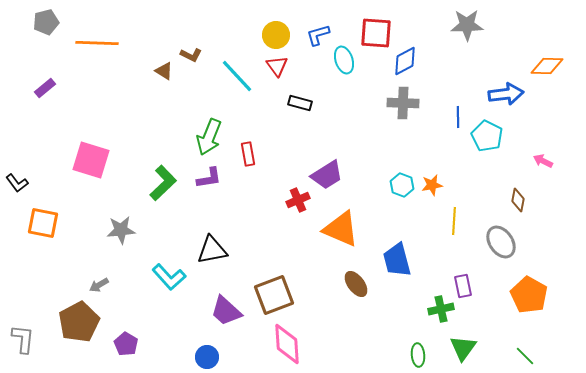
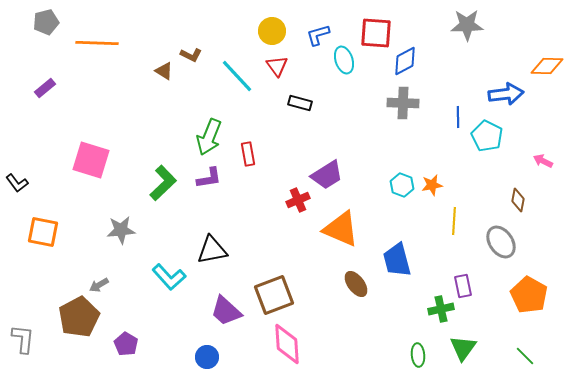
yellow circle at (276, 35): moved 4 px left, 4 px up
orange square at (43, 223): moved 9 px down
brown pentagon at (79, 322): moved 5 px up
